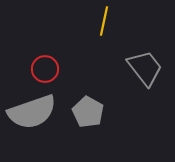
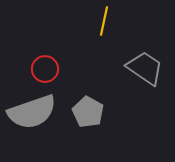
gray trapezoid: rotated 18 degrees counterclockwise
